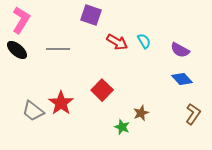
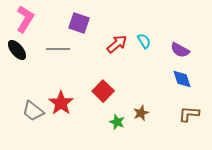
purple square: moved 12 px left, 8 px down
pink L-shape: moved 4 px right, 1 px up
red arrow: moved 2 px down; rotated 70 degrees counterclockwise
black ellipse: rotated 10 degrees clockwise
blue diamond: rotated 25 degrees clockwise
red square: moved 1 px right, 1 px down
brown L-shape: moved 4 px left; rotated 120 degrees counterclockwise
green star: moved 5 px left, 5 px up
